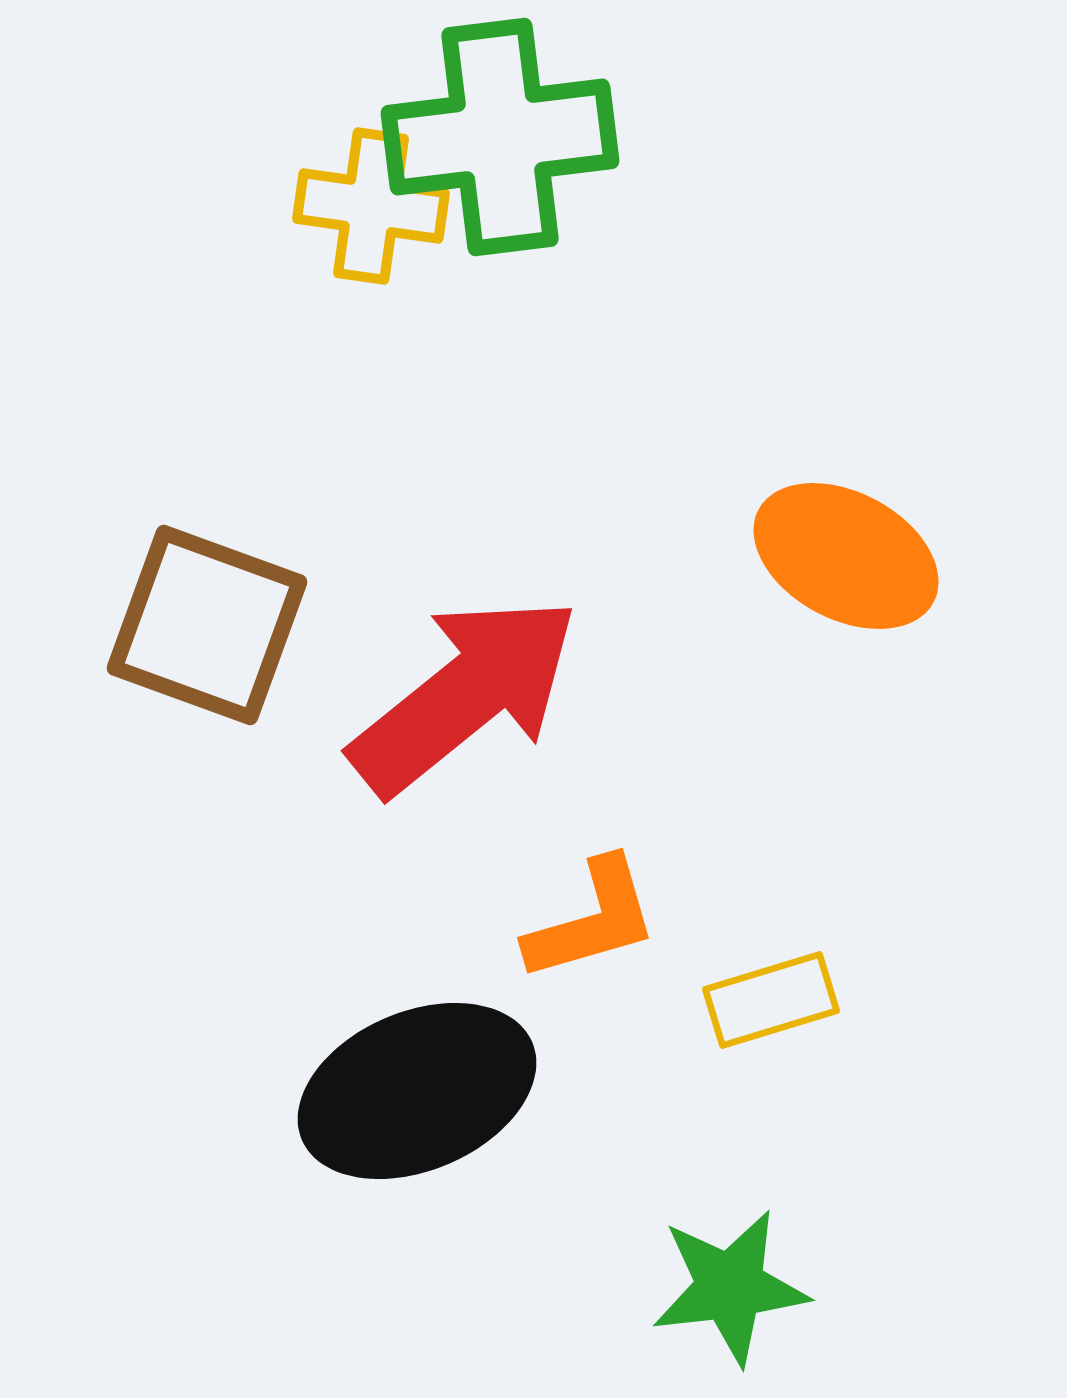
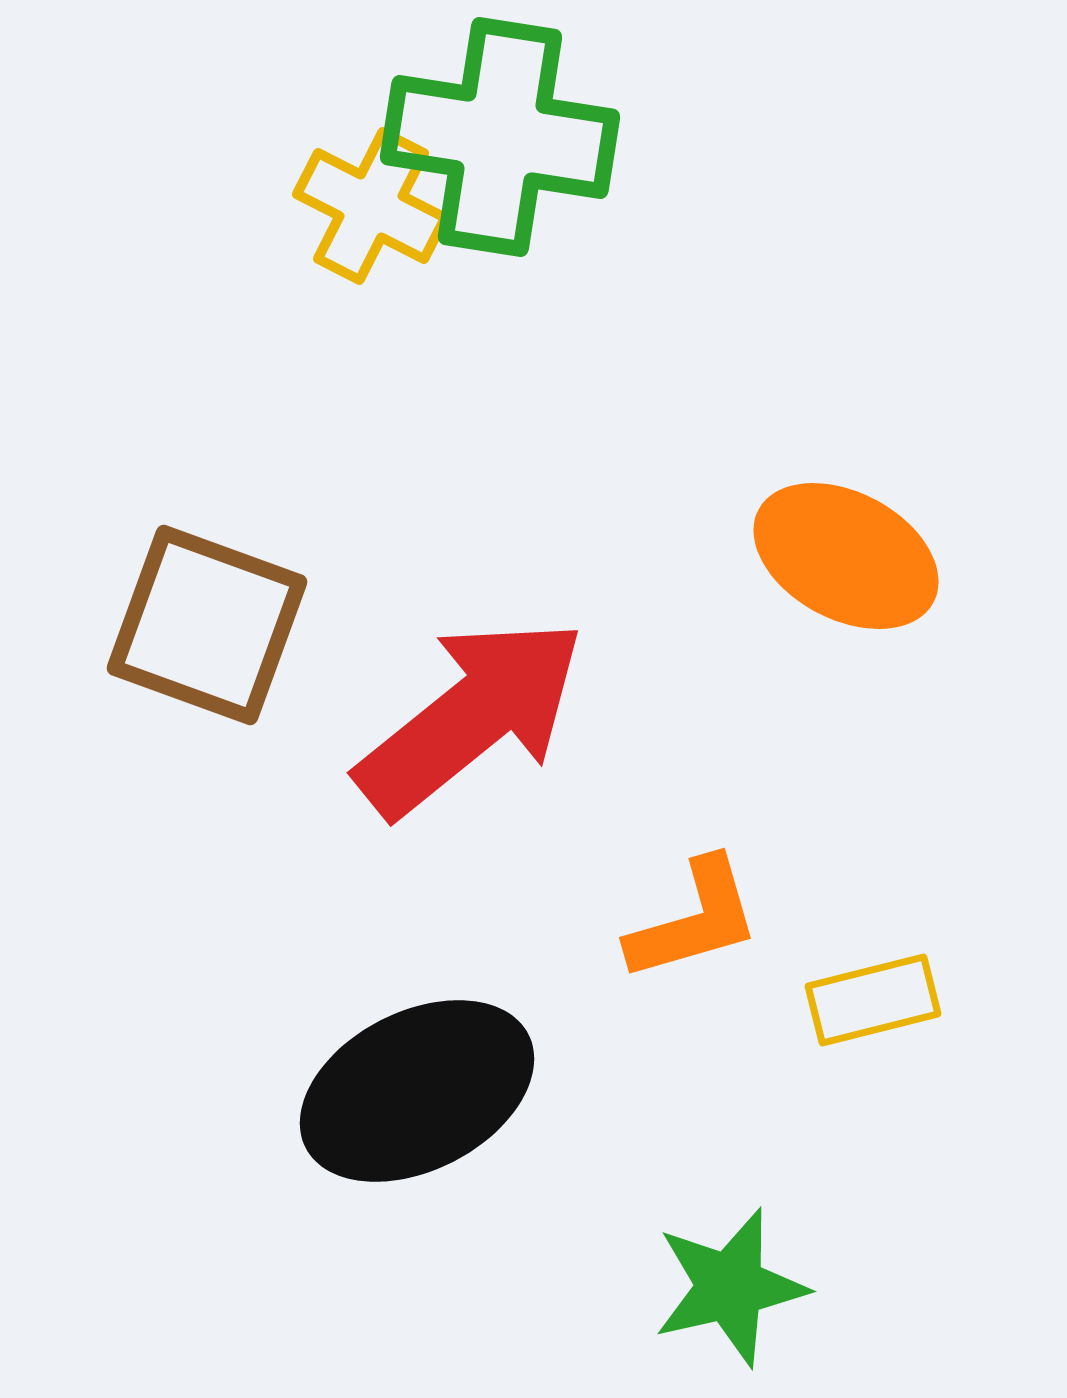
green cross: rotated 16 degrees clockwise
yellow cross: rotated 19 degrees clockwise
red arrow: moved 6 px right, 22 px down
orange L-shape: moved 102 px right
yellow rectangle: moved 102 px right; rotated 3 degrees clockwise
black ellipse: rotated 4 degrees counterclockwise
green star: rotated 6 degrees counterclockwise
